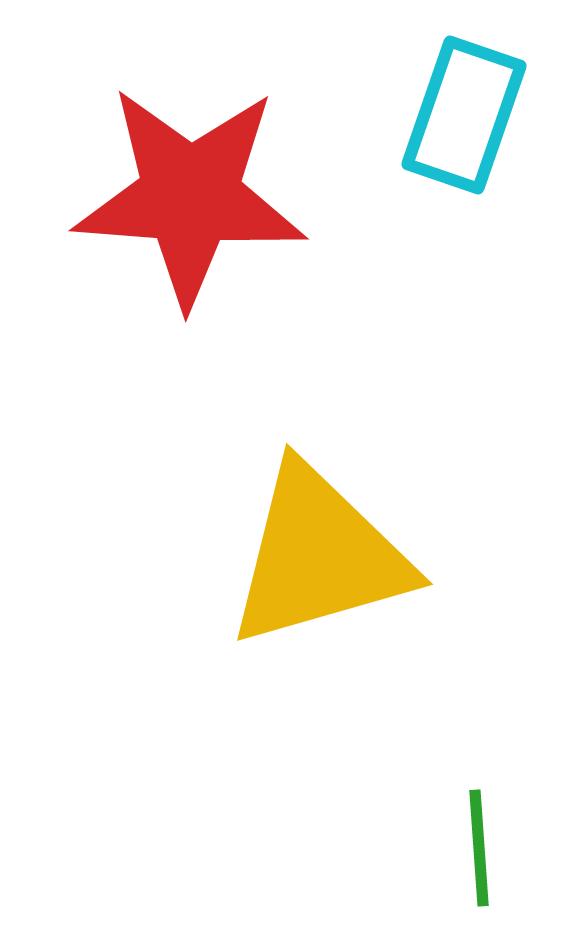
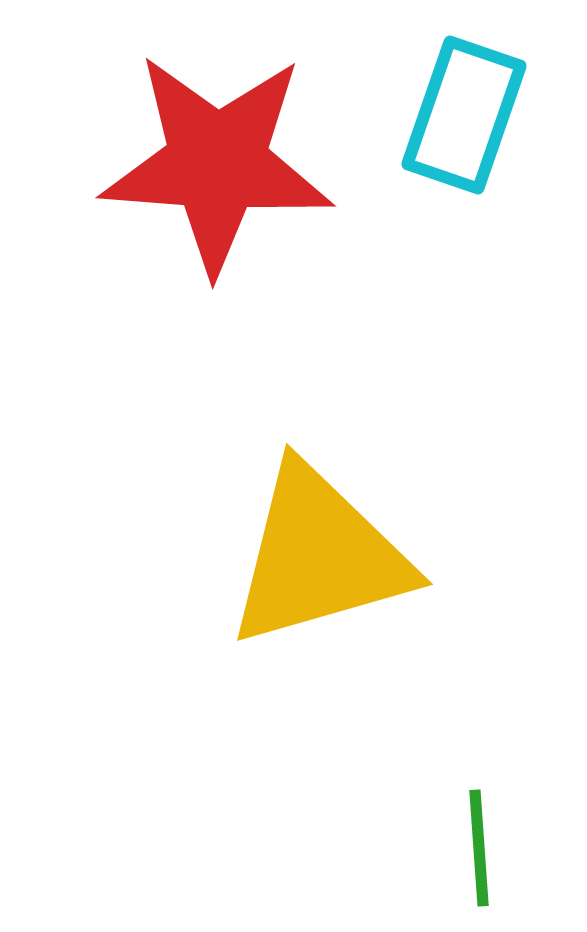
red star: moved 27 px right, 33 px up
